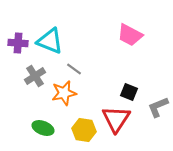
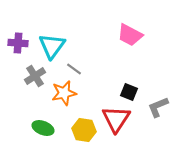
cyan triangle: moved 2 px right, 5 px down; rotated 44 degrees clockwise
